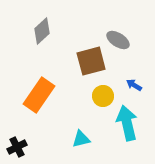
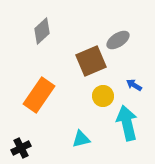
gray ellipse: rotated 65 degrees counterclockwise
brown square: rotated 8 degrees counterclockwise
black cross: moved 4 px right, 1 px down
